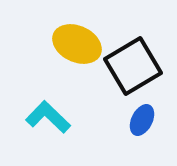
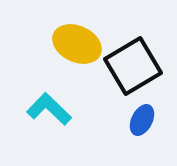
cyan L-shape: moved 1 px right, 8 px up
